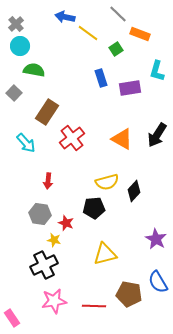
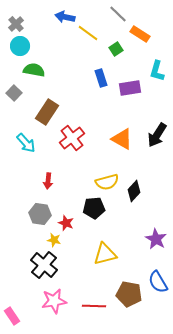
orange rectangle: rotated 12 degrees clockwise
black cross: rotated 24 degrees counterclockwise
pink rectangle: moved 2 px up
